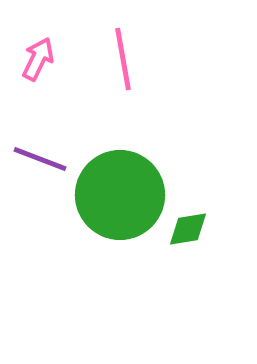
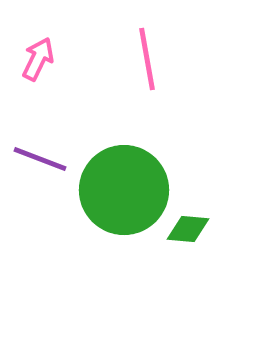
pink line: moved 24 px right
green circle: moved 4 px right, 5 px up
green diamond: rotated 15 degrees clockwise
